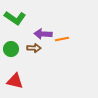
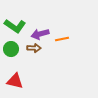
green L-shape: moved 8 px down
purple arrow: moved 3 px left; rotated 18 degrees counterclockwise
